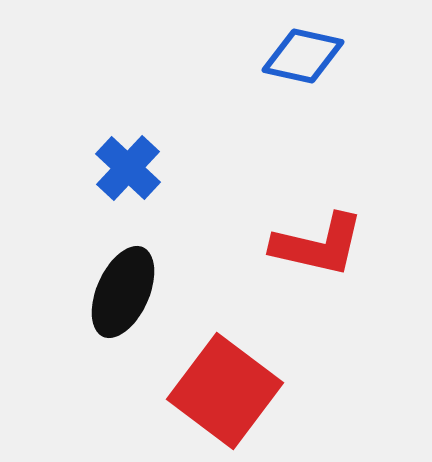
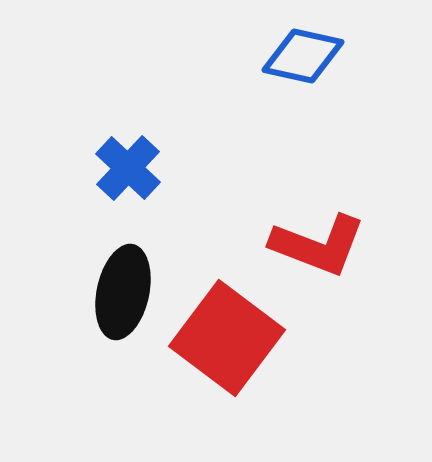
red L-shape: rotated 8 degrees clockwise
black ellipse: rotated 12 degrees counterclockwise
red square: moved 2 px right, 53 px up
